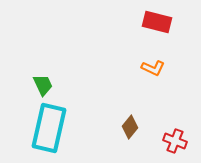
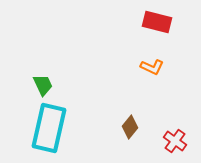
orange L-shape: moved 1 px left, 1 px up
red cross: rotated 15 degrees clockwise
